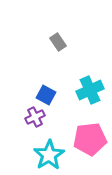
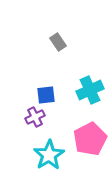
blue square: rotated 36 degrees counterclockwise
pink pentagon: rotated 20 degrees counterclockwise
